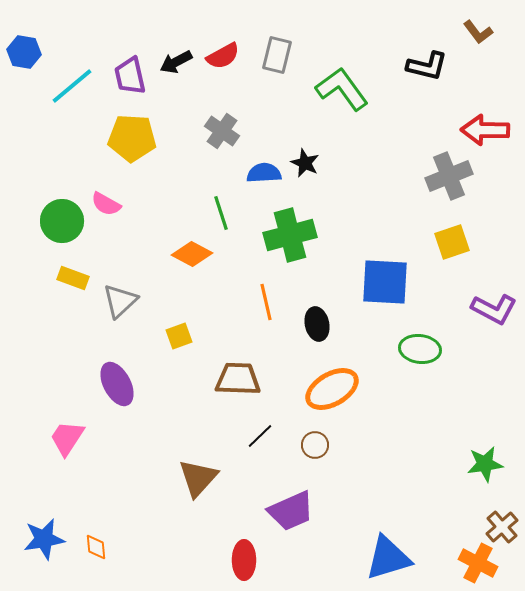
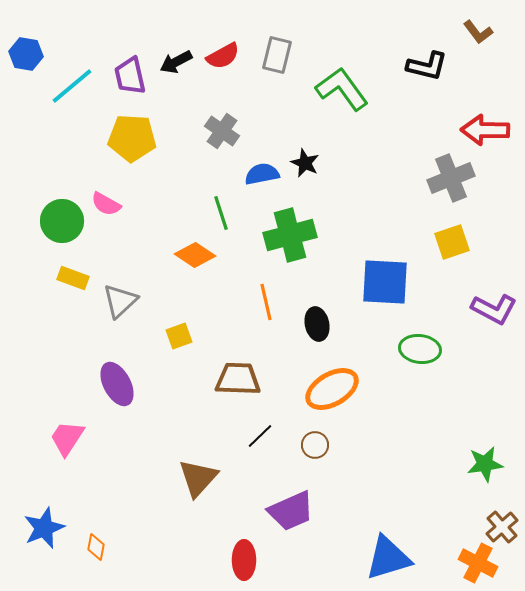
blue hexagon at (24, 52): moved 2 px right, 2 px down
blue semicircle at (264, 173): moved 2 px left, 1 px down; rotated 8 degrees counterclockwise
gray cross at (449, 176): moved 2 px right, 2 px down
orange diamond at (192, 254): moved 3 px right, 1 px down; rotated 6 degrees clockwise
blue star at (44, 539): moved 11 px up; rotated 12 degrees counterclockwise
orange diamond at (96, 547): rotated 16 degrees clockwise
